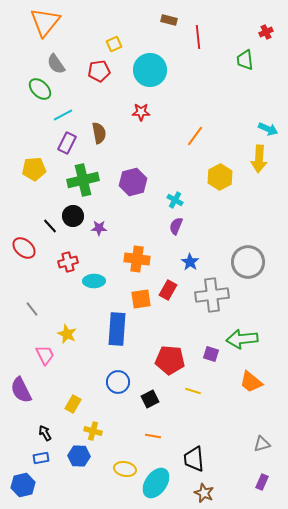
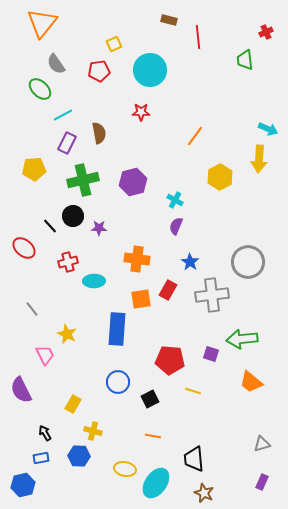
orange triangle at (45, 22): moved 3 px left, 1 px down
